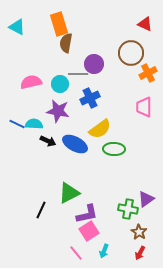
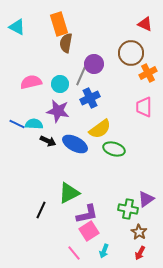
gray line: moved 3 px right, 2 px down; rotated 66 degrees counterclockwise
green ellipse: rotated 15 degrees clockwise
pink line: moved 2 px left
